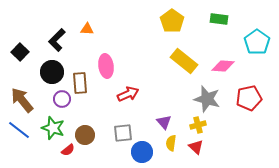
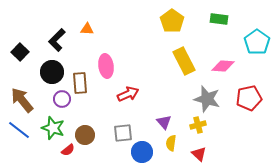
yellow rectangle: rotated 24 degrees clockwise
red triangle: moved 3 px right, 7 px down
